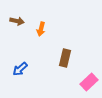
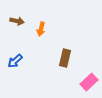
blue arrow: moved 5 px left, 8 px up
